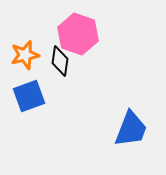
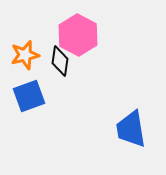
pink hexagon: moved 1 px down; rotated 9 degrees clockwise
blue trapezoid: rotated 150 degrees clockwise
